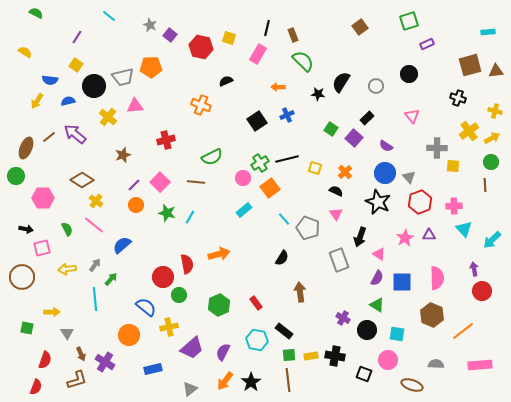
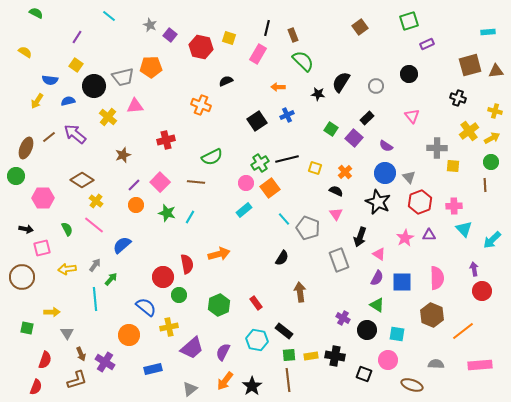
pink circle at (243, 178): moved 3 px right, 5 px down
black star at (251, 382): moved 1 px right, 4 px down
